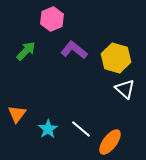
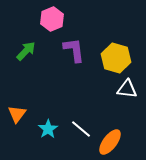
purple L-shape: rotated 44 degrees clockwise
white triangle: moved 2 px right; rotated 35 degrees counterclockwise
